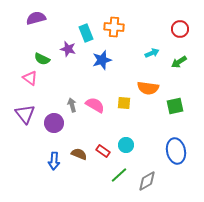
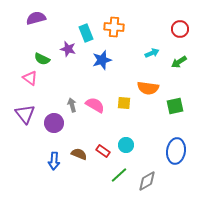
blue ellipse: rotated 20 degrees clockwise
